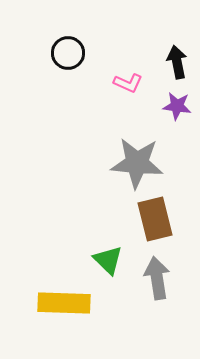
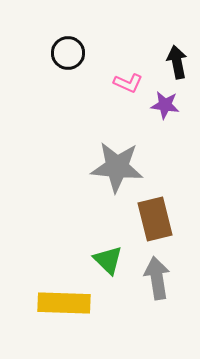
purple star: moved 12 px left, 1 px up
gray star: moved 20 px left, 4 px down
